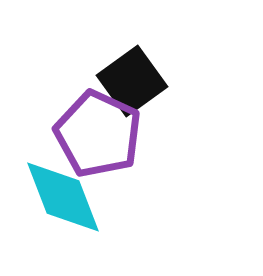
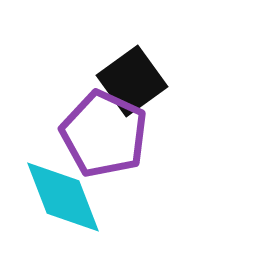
purple pentagon: moved 6 px right
